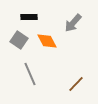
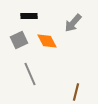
black rectangle: moved 1 px up
gray square: rotated 30 degrees clockwise
brown line: moved 8 px down; rotated 30 degrees counterclockwise
